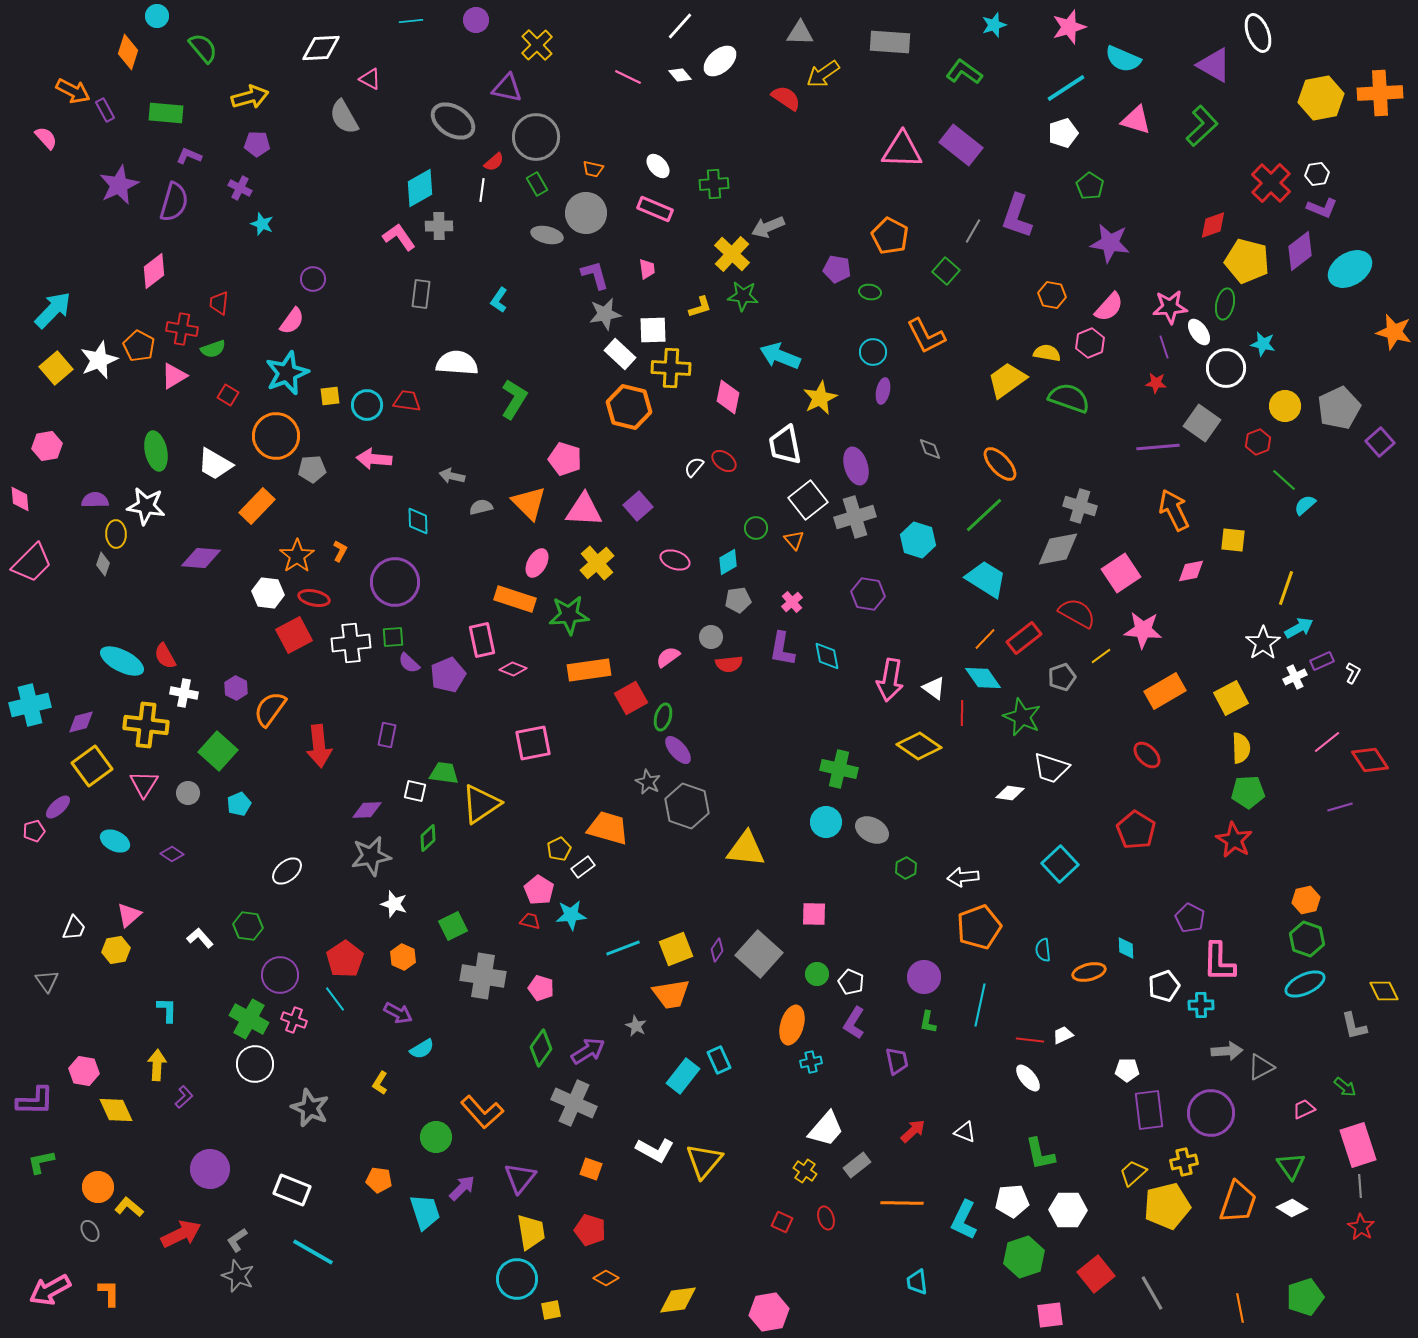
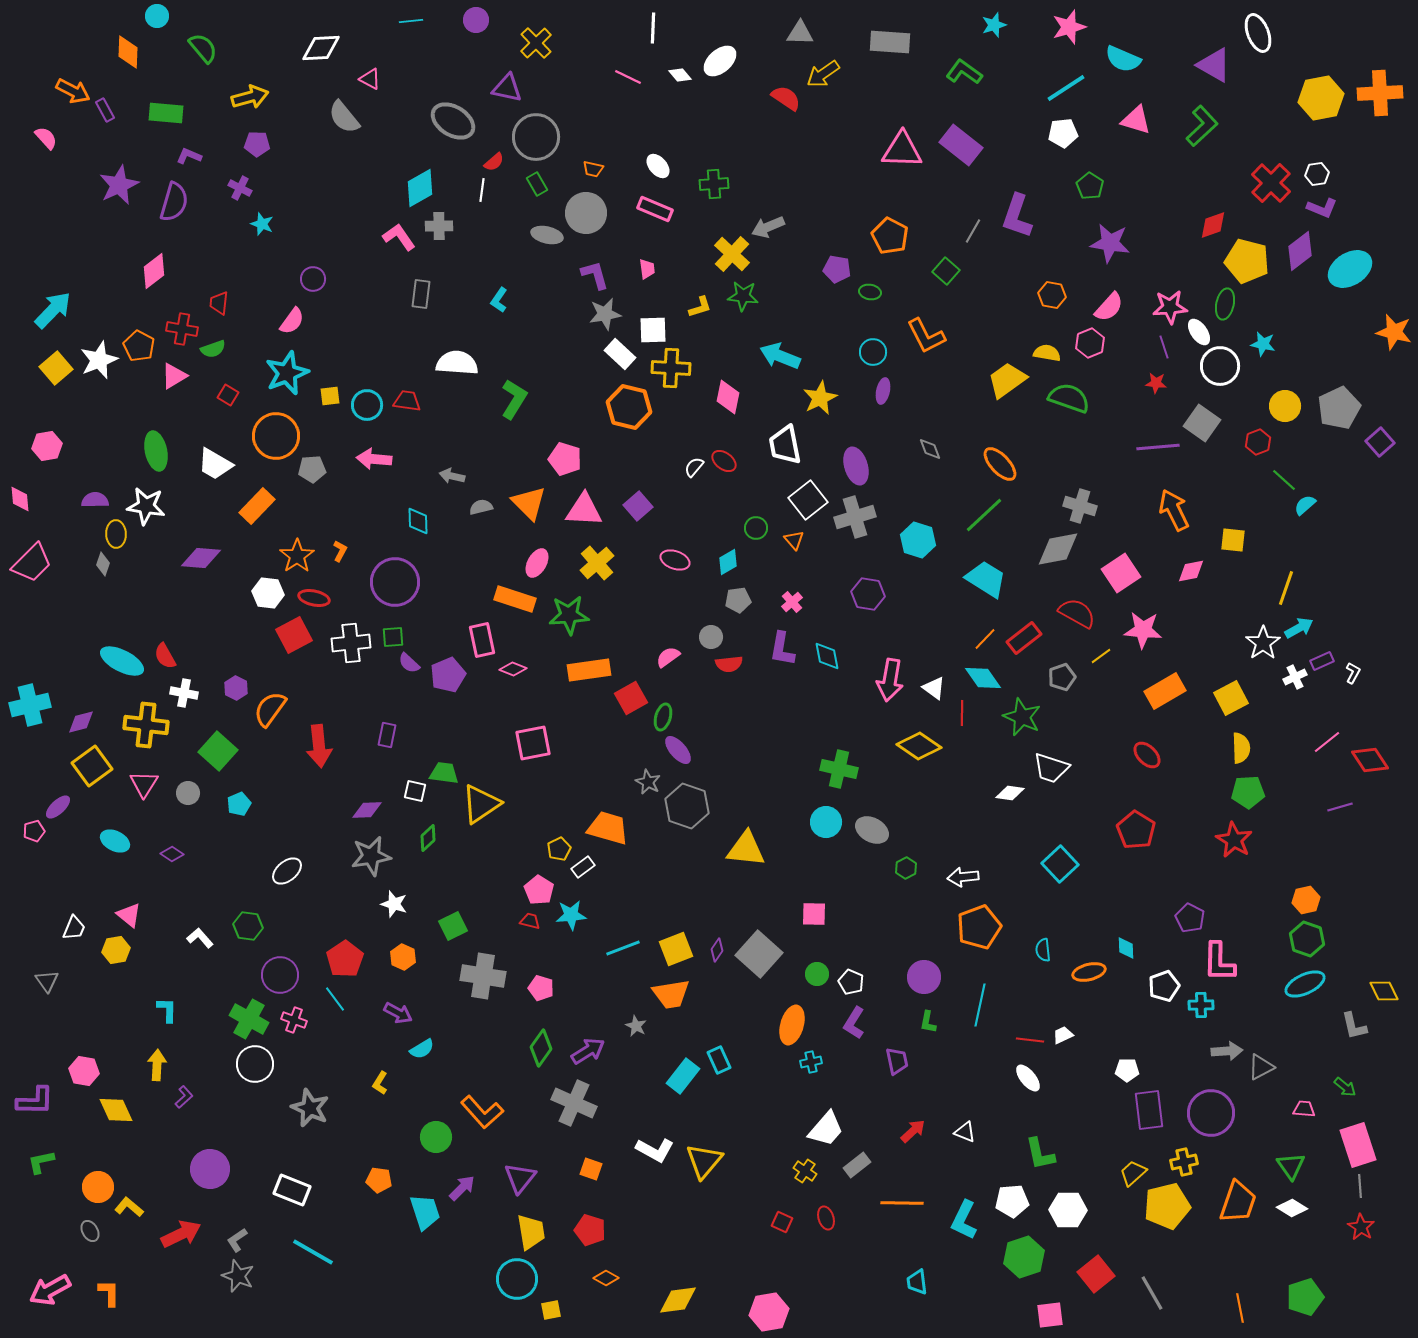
white line at (680, 26): moved 27 px left, 2 px down; rotated 40 degrees counterclockwise
yellow cross at (537, 45): moved 1 px left, 2 px up
orange diamond at (128, 52): rotated 16 degrees counterclockwise
gray semicircle at (344, 117): rotated 9 degrees counterclockwise
white pentagon at (1063, 133): rotated 12 degrees clockwise
white circle at (1226, 368): moved 6 px left, 2 px up
pink triangle at (129, 915): rotated 40 degrees counterclockwise
pink trapezoid at (1304, 1109): rotated 30 degrees clockwise
